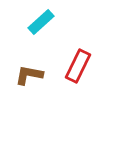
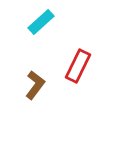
brown L-shape: moved 6 px right, 10 px down; rotated 116 degrees clockwise
